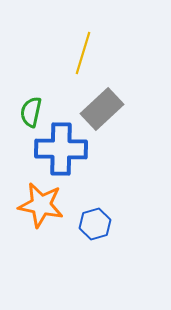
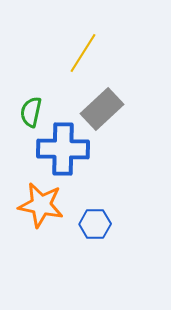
yellow line: rotated 15 degrees clockwise
blue cross: moved 2 px right
blue hexagon: rotated 16 degrees clockwise
